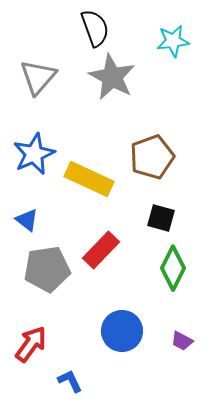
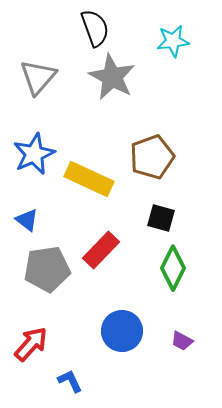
red arrow: rotated 6 degrees clockwise
